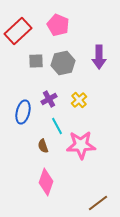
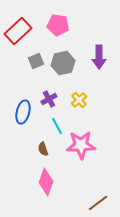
pink pentagon: rotated 15 degrees counterclockwise
gray square: rotated 21 degrees counterclockwise
brown semicircle: moved 3 px down
